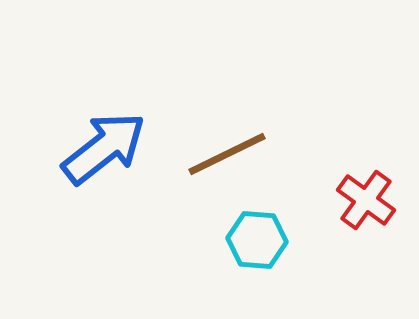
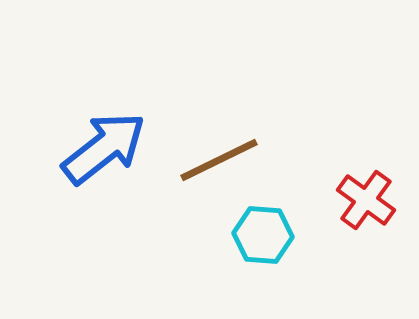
brown line: moved 8 px left, 6 px down
cyan hexagon: moved 6 px right, 5 px up
